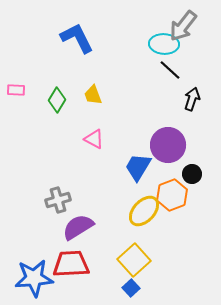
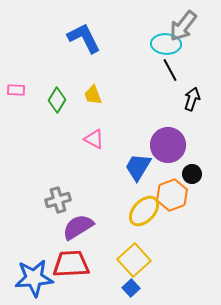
blue L-shape: moved 7 px right
cyan ellipse: moved 2 px right
black line: rotated 20 degrees clockwise
